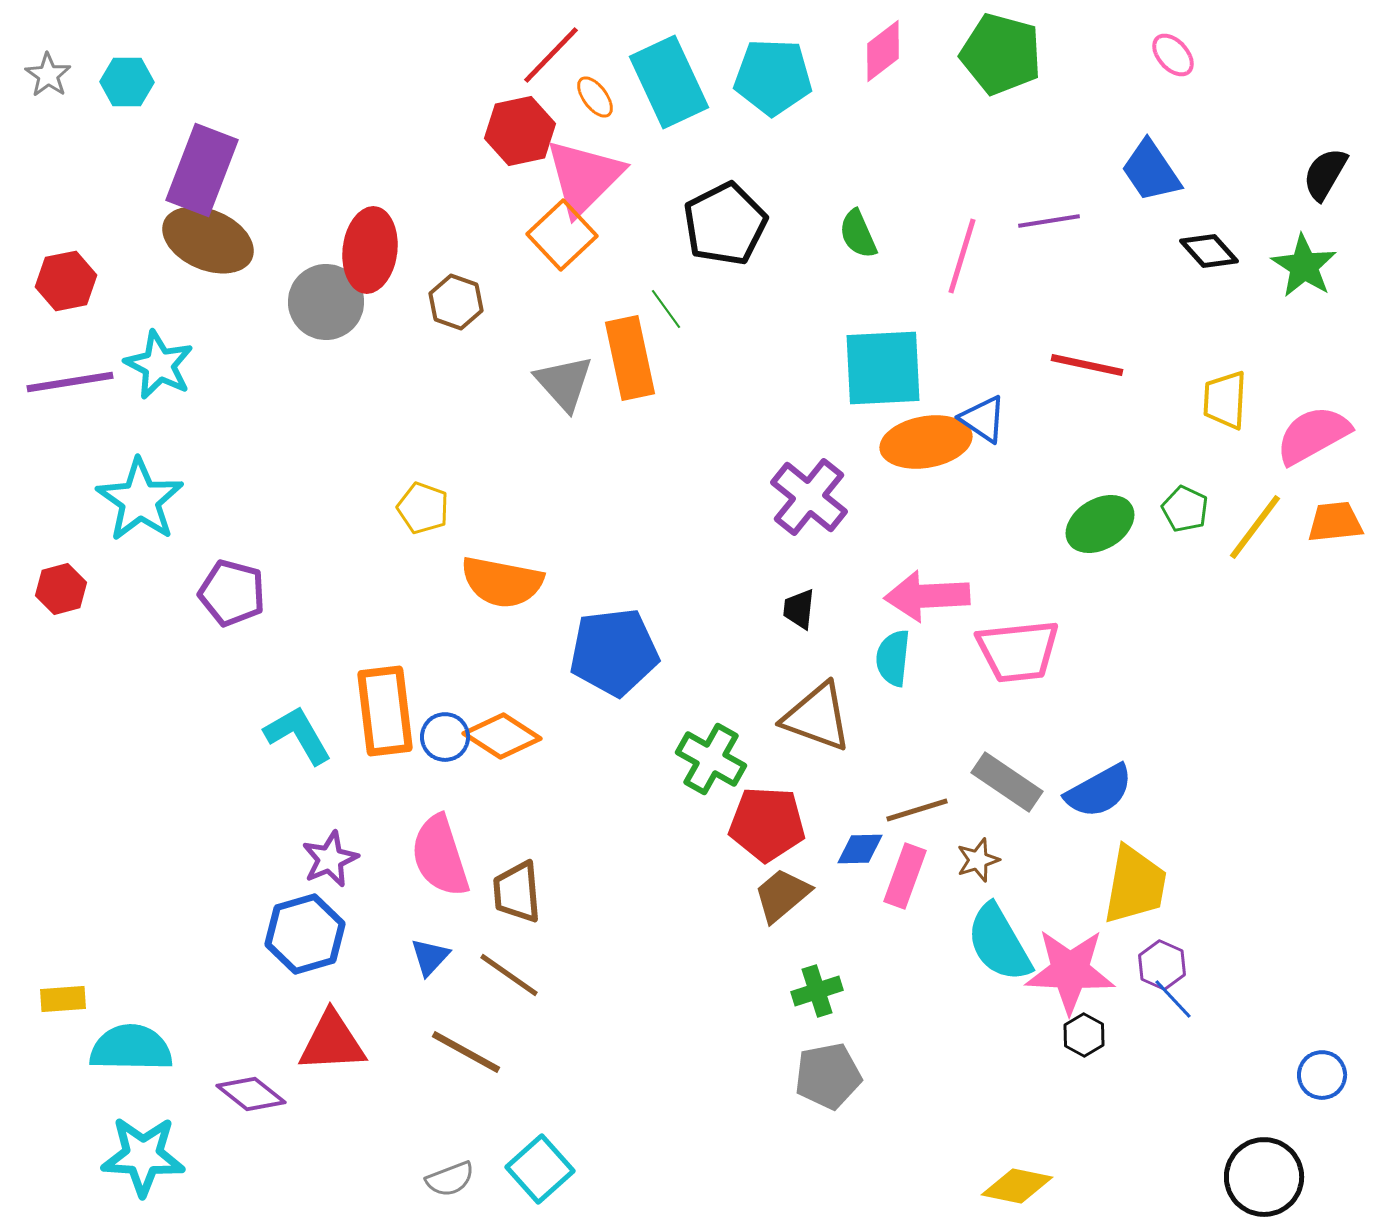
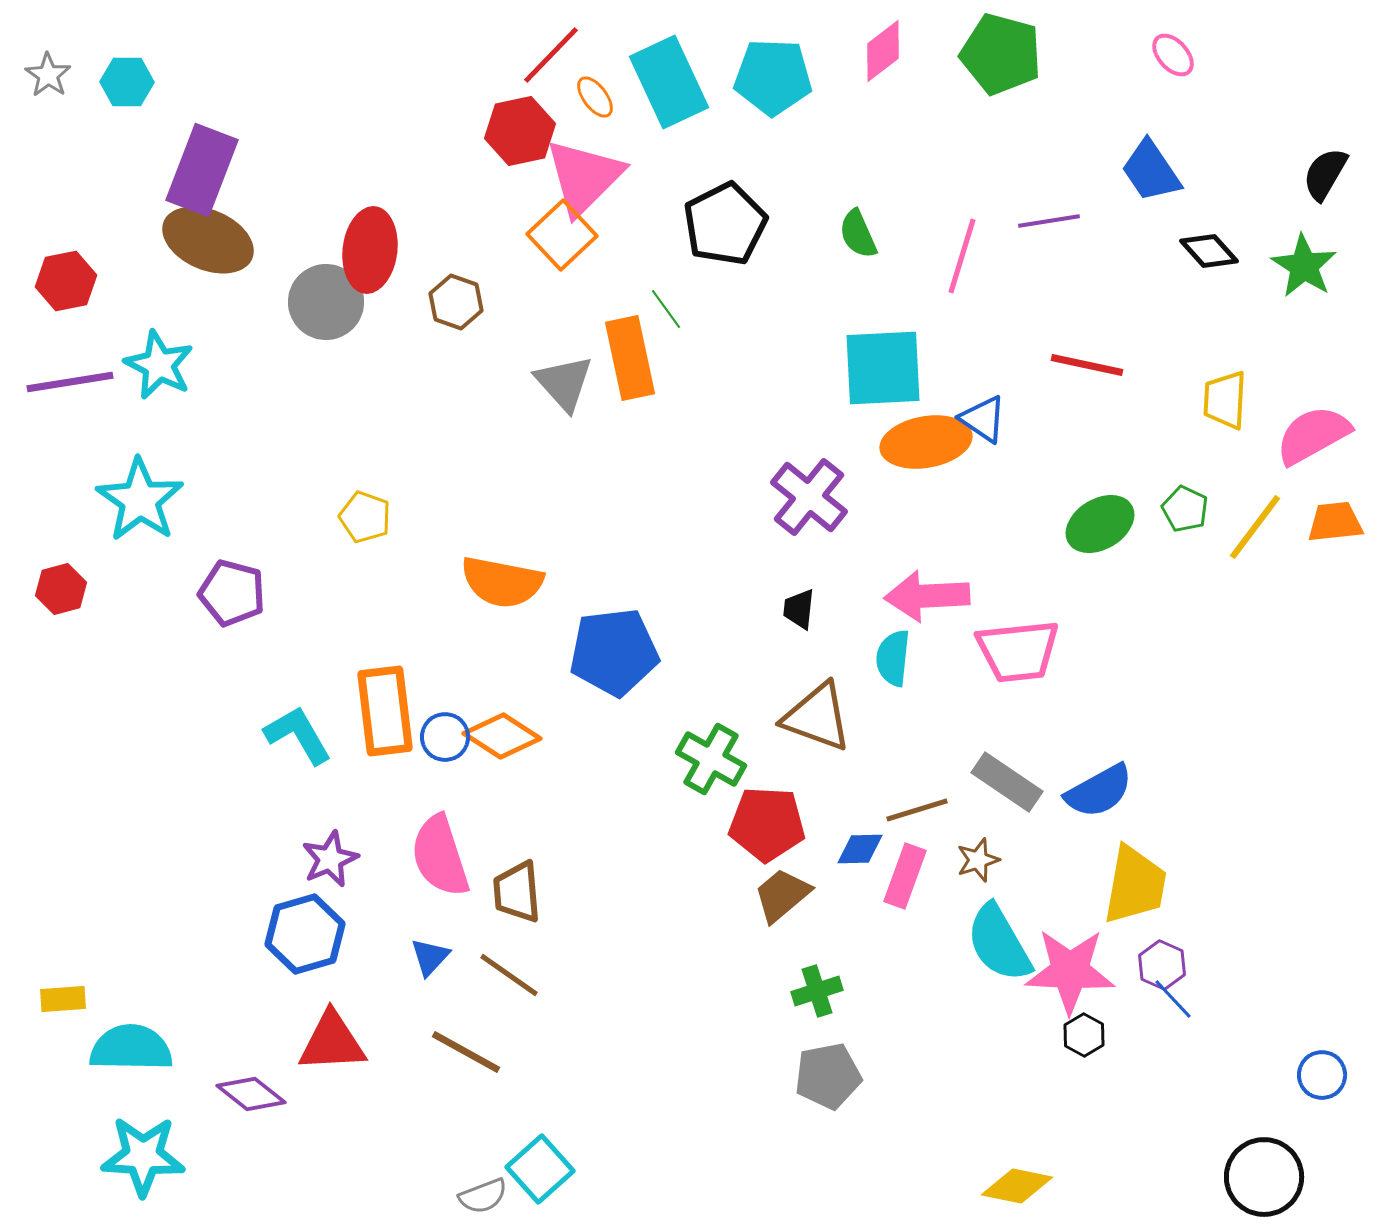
yellow pentagon at (423, 508): moved 58 px left, 9 px down
gray semicircle at (450, 1179): moved 33 px right, 17 px down
